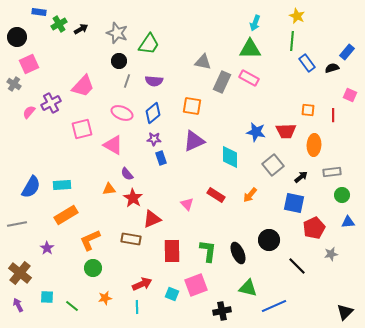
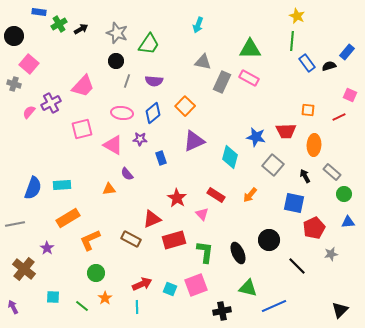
cyan arrow at (255, 23): moved 57 px left, 2 px down
black circle at (17, 37): moved 3 px left, 1 px up
black circle at (119, 61): moved 3 px left
pink square at (29, 64): rotated 24 degrees counterclockwise
black semicircle at (332, 68): moved 3 px left, 2 px up
gray cross at (14, 84): rotated 16 degrees counterclockwise
orange square at (192, 106): moved 7 px left; rotated 36 degrees clockwise
pink ellipse at (122, 113): rotated 15 degrees counterclockwise
red line at (333, 115): moved 6 px right, 2 px down; rotated 64 degrees clockwise
blue star at (256, 132): moved 5 px down
purple star at (154, 139): moved 14 px left
cyan diamond at (230, 157): rotated 15 degrees clockwise
gray square at (273, 165): rotated 10 degrees counterclockwise
gray rectangle at (332, 172): rotated 48 degrees clockwise
black arrow at (301, 177): moved 4 px right, 1 px up; rotated 80 degrees counterclockwise
blue semicircle at (31, 187): moved 2 px right, 1 px down; rotated 10 degrees counterclockwise
green circle at (342, 195): moved 2 px right, 1 px up
red star at (133, 198): moved 44 px right
pink triangle at (187, 204): moved 15 px right, 10 px down
orange rectangle at (66, 215): moved 2 px right, 3 px down
gray line at (17, 224): moved 2 px left
brown rectangle at (131, 239): rotated 18 degrees clockwise
red rectangle at (172, 251): moved 2 px right, 11 px up; rotated 75 degrees clockwise
green L-shape at (208, 251): moved 3 px left, 1 px down
green circle at (93, 268): moved 3 px right, 5 px down
brown cross at (20, 273): moved 4 px right, 4 px up
cyan square at (172, 294): moved 2 px left, 5 px up
cyan square at (47, 297): moved 6 px right
orange star at (105, 298): rotated 24 degrees counterclockwise
purple arrow at (18, 305): moved 5 px left, 2 px down
green line at (72, 306): moved 10 px right
black triangle at (345, 312): moved 5 px left, 2 px up
